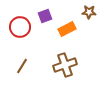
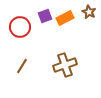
brown star: rotated 24 degrees clockwise
orange rectangle: moved 2 px left, 11 px up
